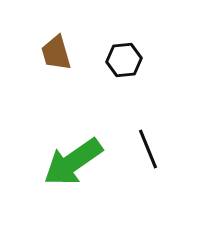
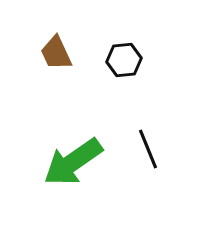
brown trapezoid: rotated 9 degrees counterclockwise
